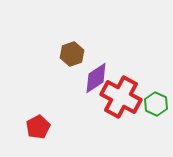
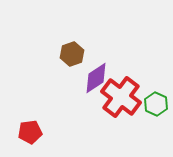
red cross: rotated 9 degrees clockwise
red pentagon: moved 8 px left, 5 px down; rotated 20 degrees clockwise
